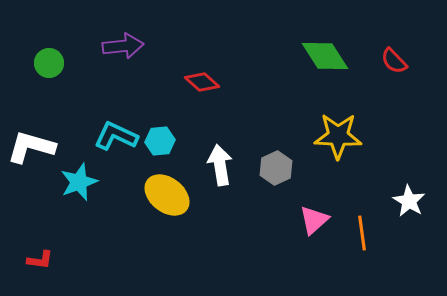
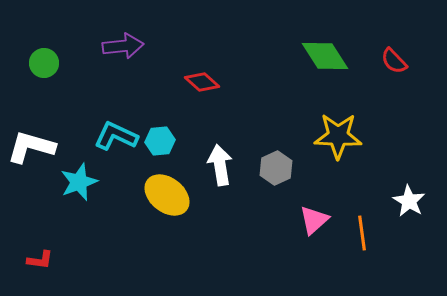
green circle: moved 5 px left
